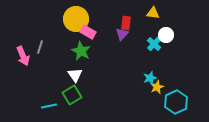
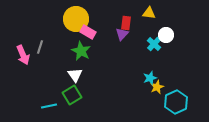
yellow triangle: moved 4 px left
pink arrow: moved 1 px up
